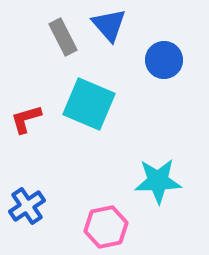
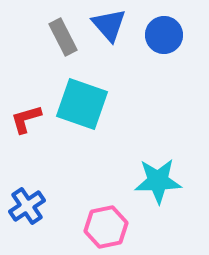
blue circle: moved 25 px up
cyan square: moved 7 px left; rotated 4 degrees counterclockwise
